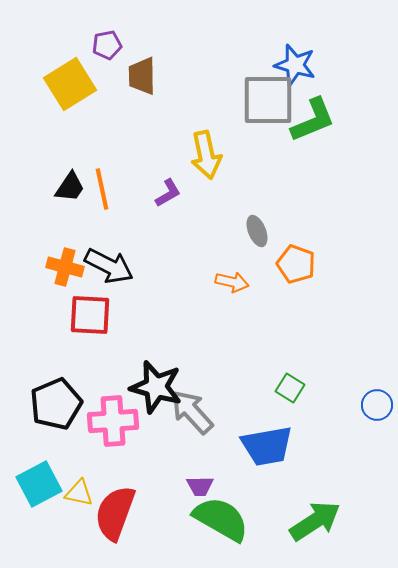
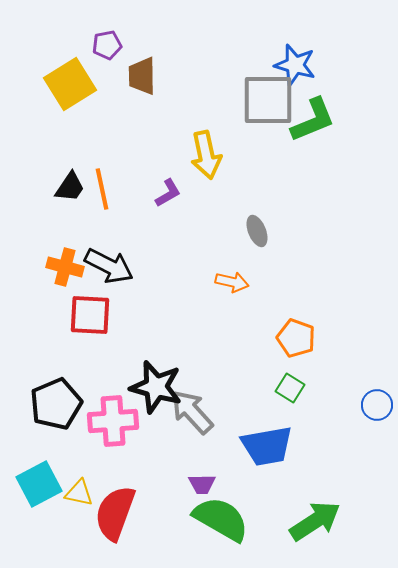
orange pentagon: moved 74 px down
purple trapezoid: moved 2 px right, 2 px up
